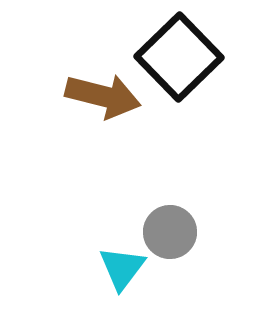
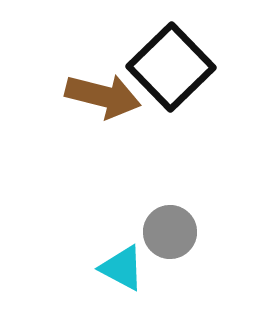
black square: moved 8 px left, 10 px down
cyan triangle: rotated 39 degrees counterclockwise
